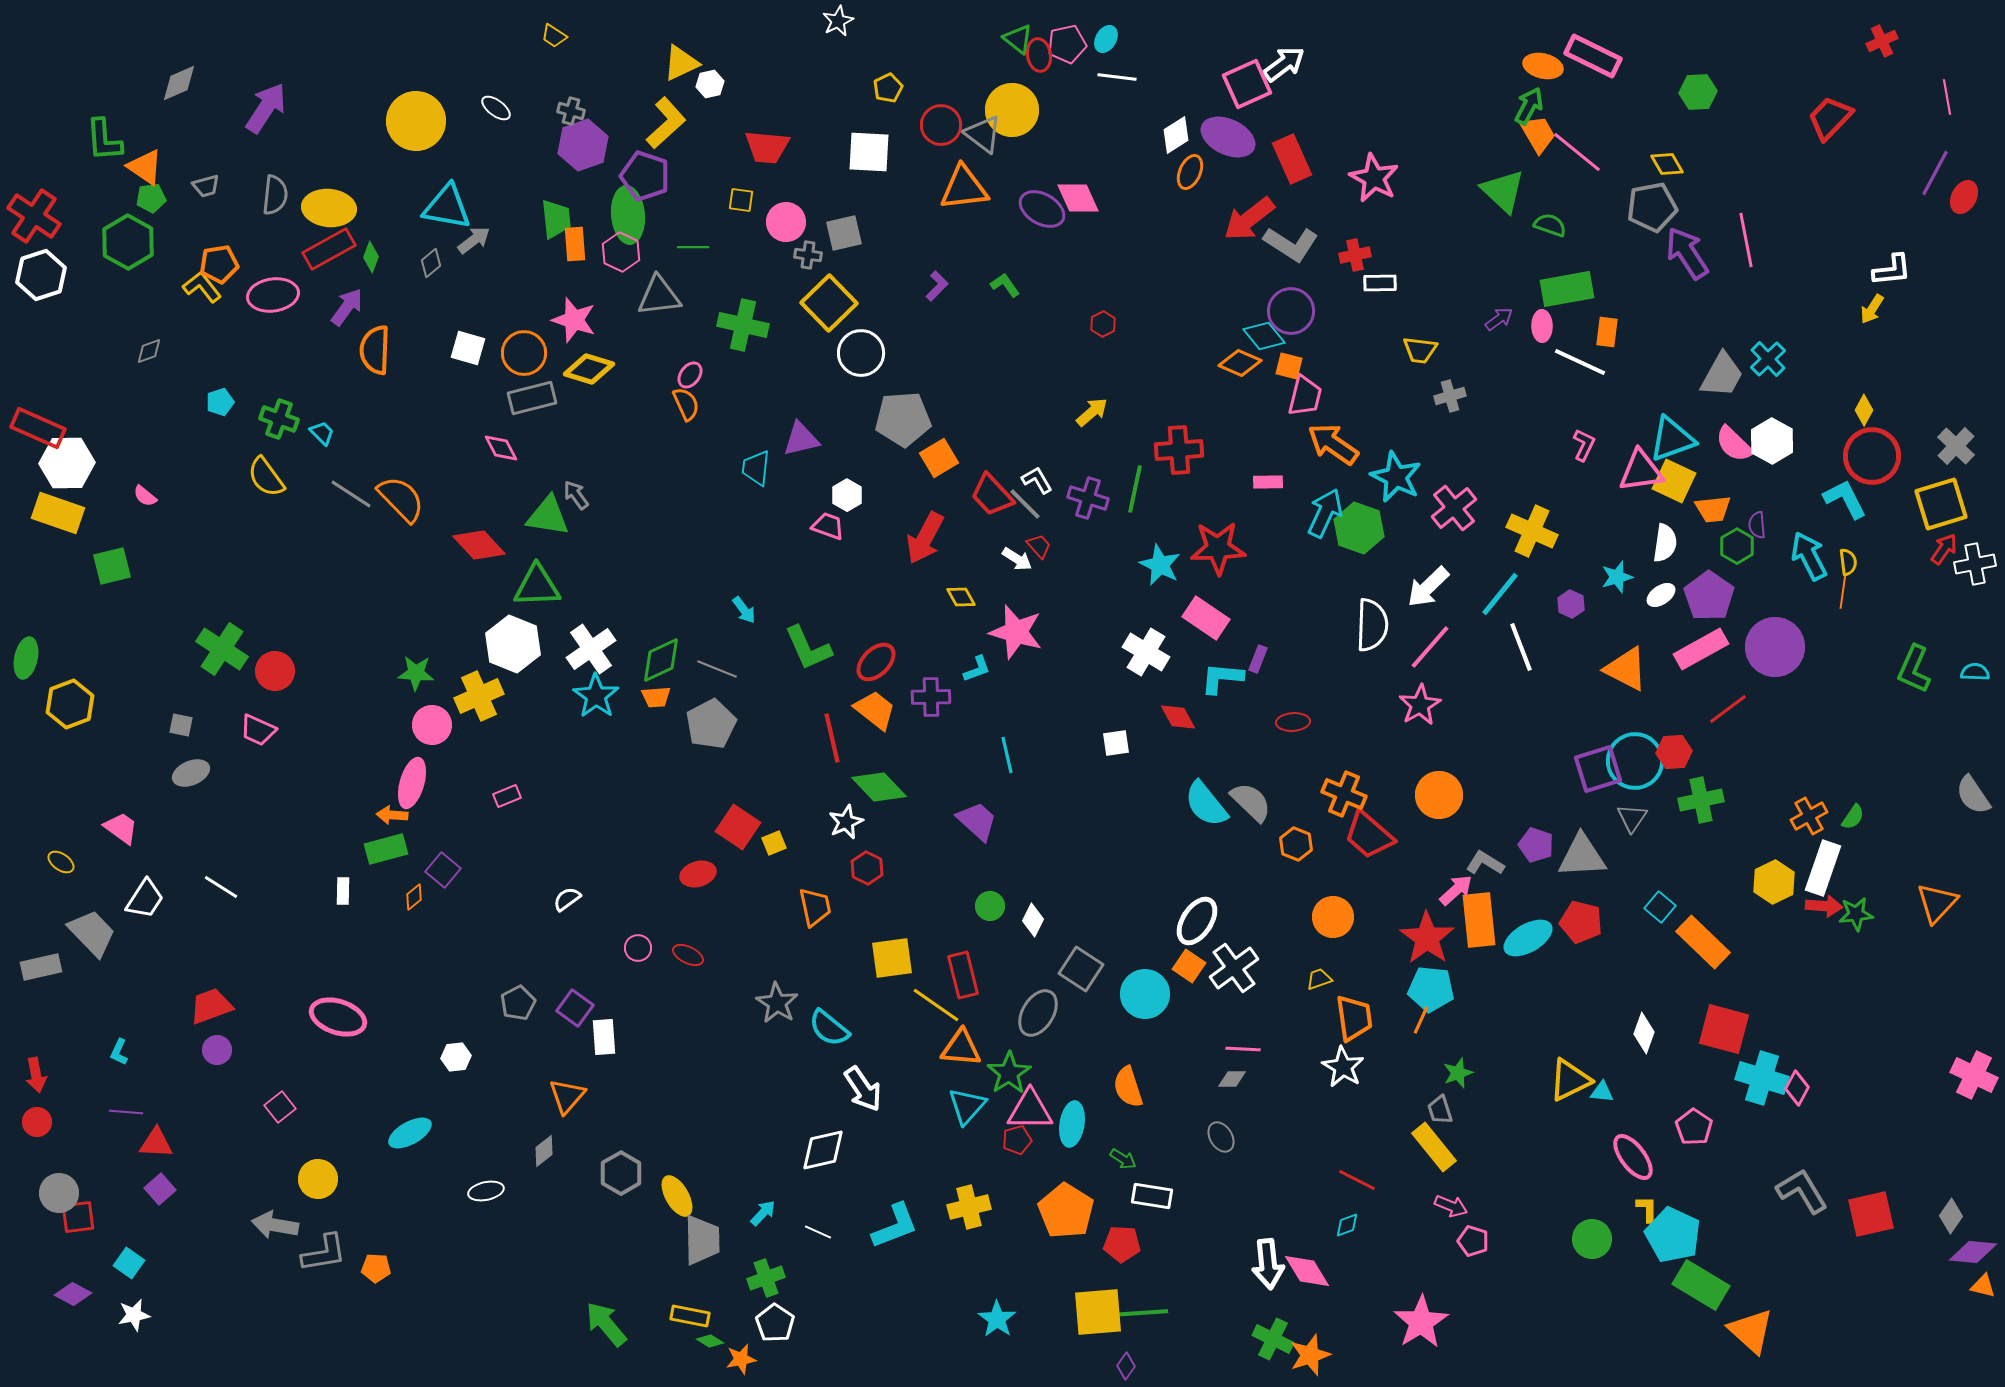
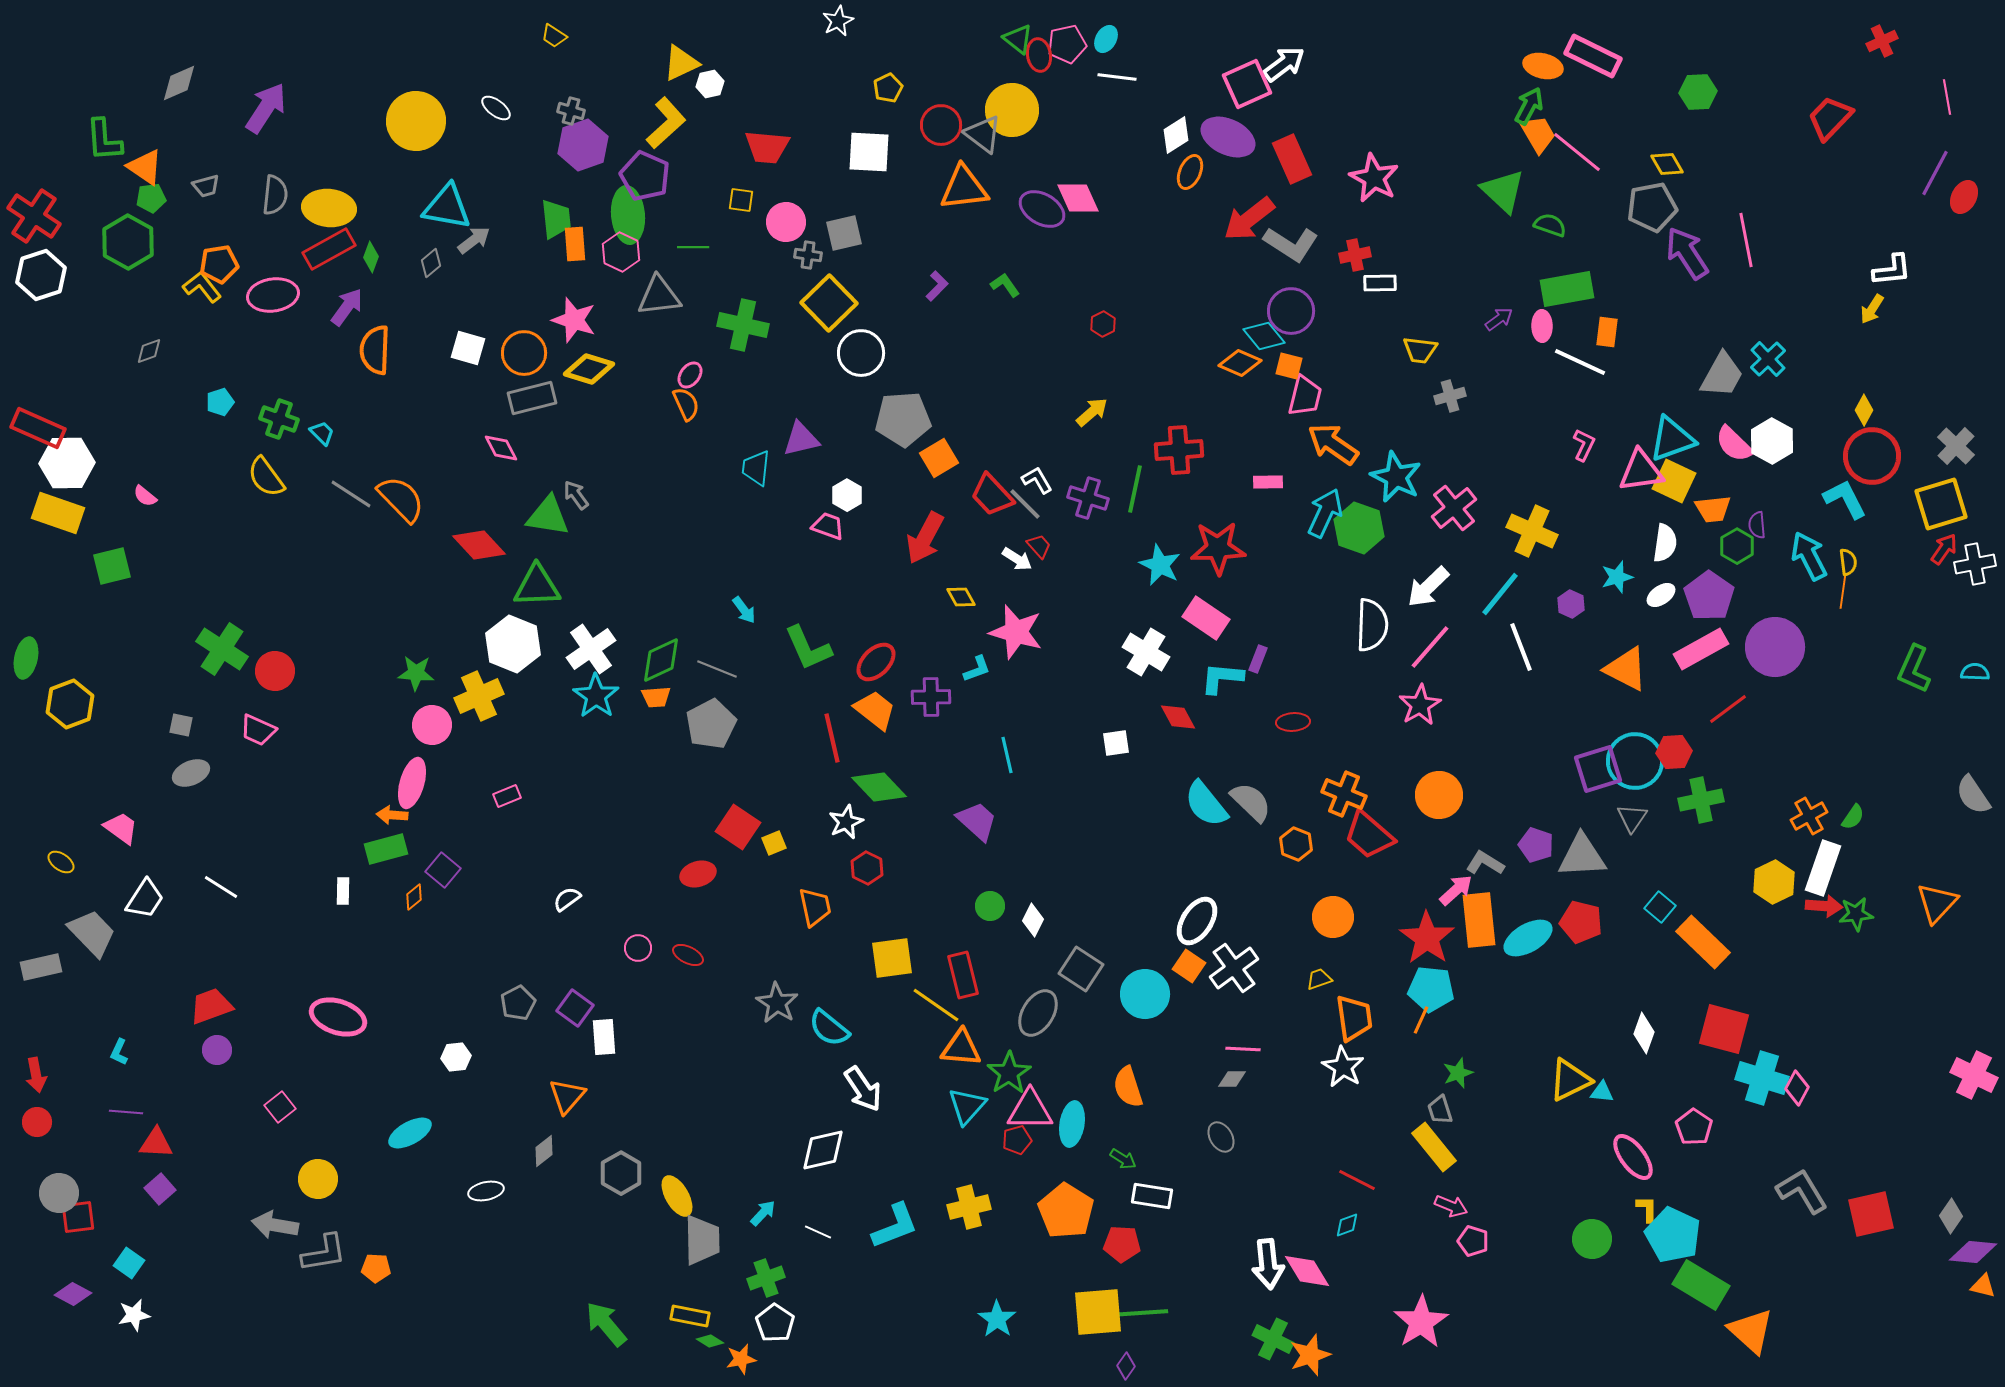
purple pentagon at (645, 176): rotated 6 degrees clockwise
